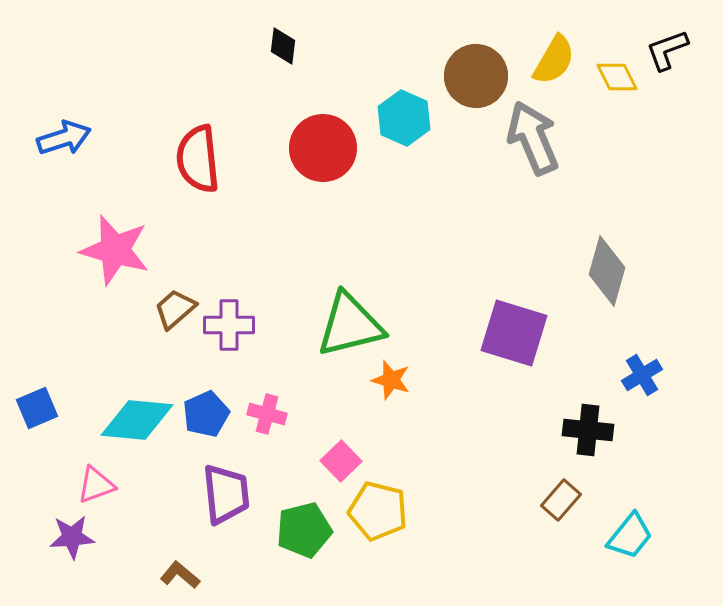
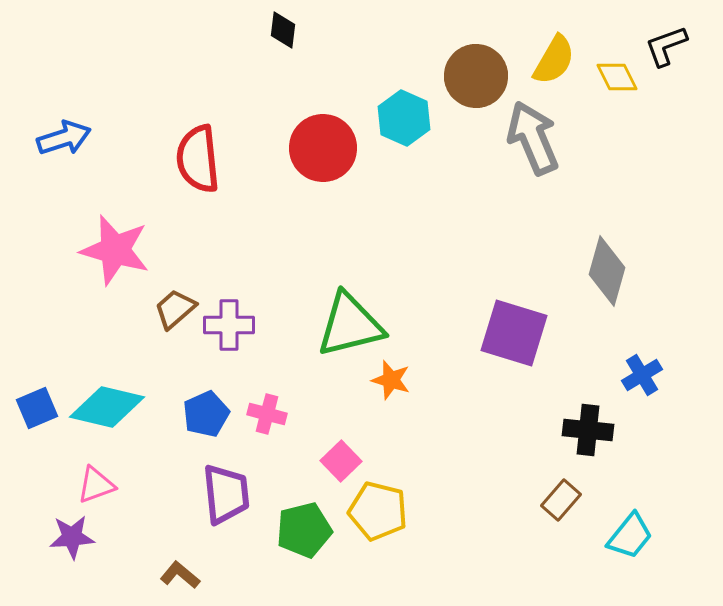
black diamond: moved 16 px up
black L-shape: moved 1 px left, 4 px up
cyan diamond: moved 30 px left, 13 px up; rotated 8 degrees clockwise
